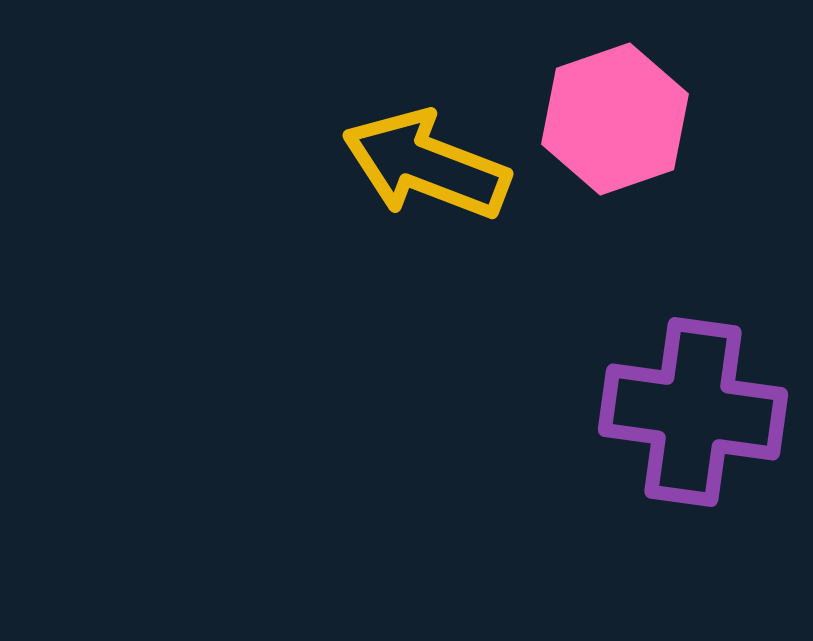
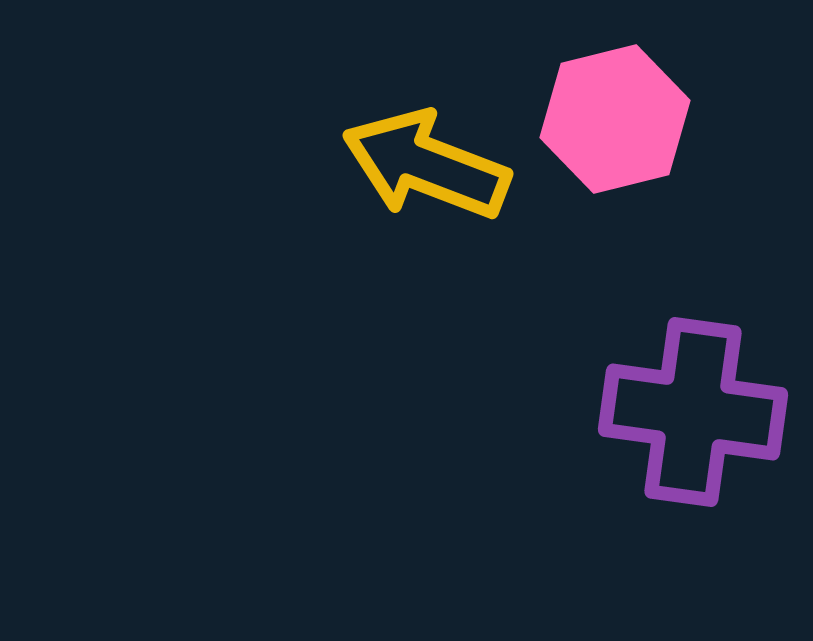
pink hexagon: rotated 5 degrees clockwise
